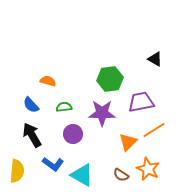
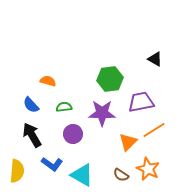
blue L-shape: moved 1 px left
